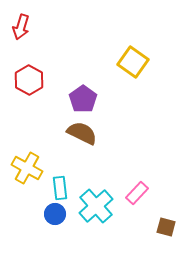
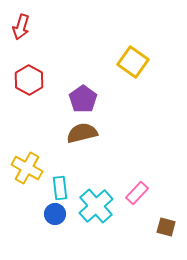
brown semicircle: rotated 40 degrees counterclockwise
